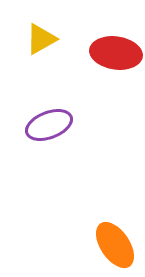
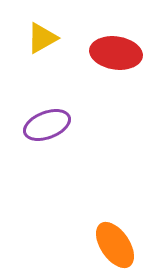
yellow triangle: moved 1 px right, 1 px up
purple ellipse: moved 2 px left
